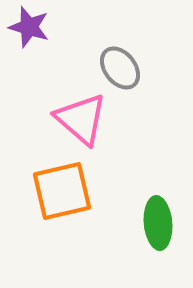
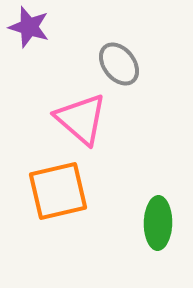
gray ellipse: moved 1 px left, 4 px up
orange square: moved 4 px left
green ellipse: rotated 6 degrees clockwise
